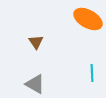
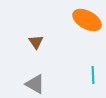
orange ellipse: moved 1 px left, 1 px down
cyan line: moved 1 px right, 2 px down
